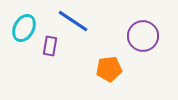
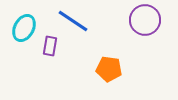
purple circle: moved 2 px right, 16 px up
orange pentagon: rotated 15 degrees clockwise
